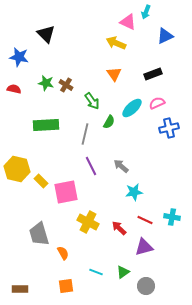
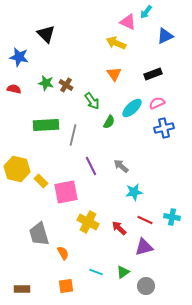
cyan arrow: rotated 16 degrees clockwise
blue cross: moved 5 px left
gray line: moved 12 px left, 1 px down
brown rectangle: moved 2 px right
